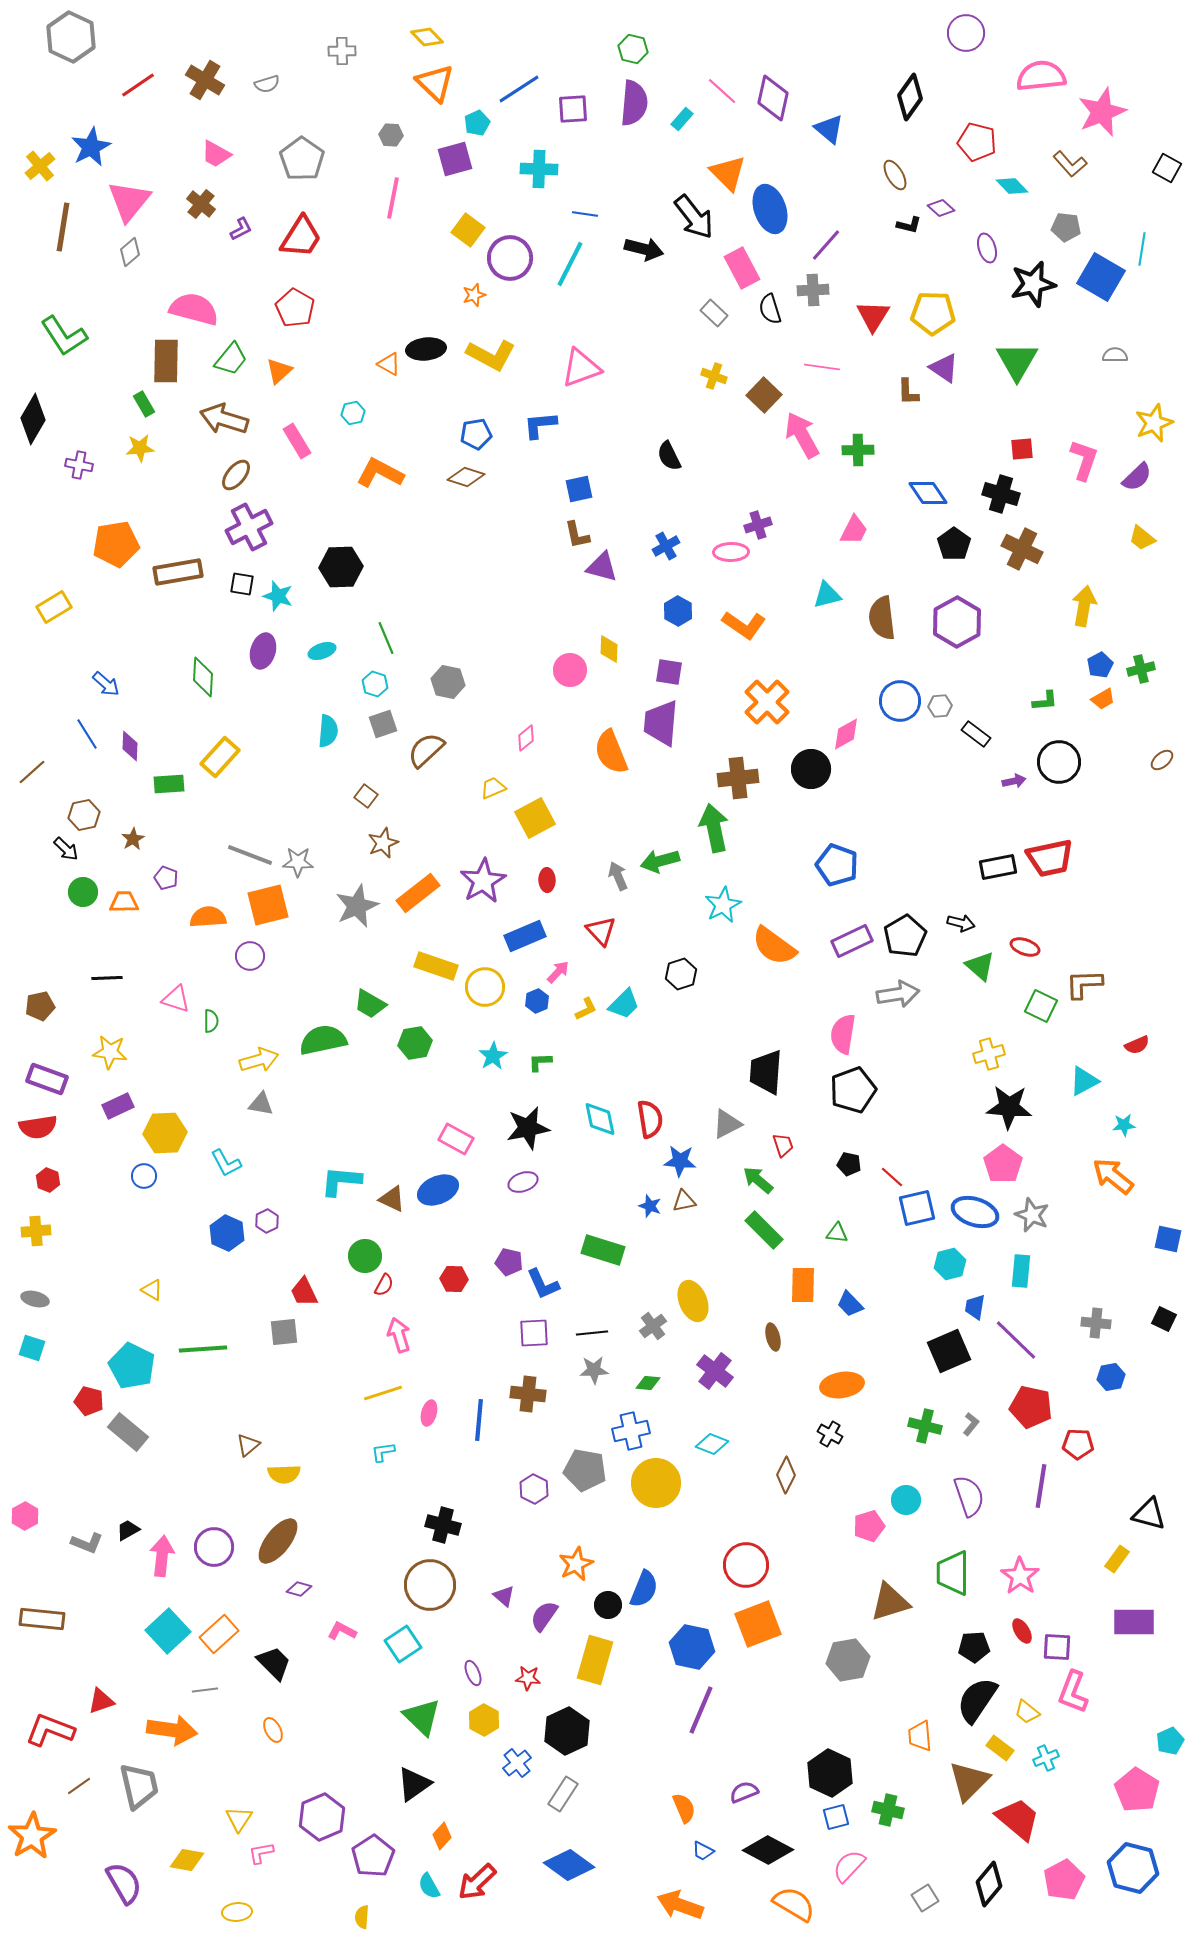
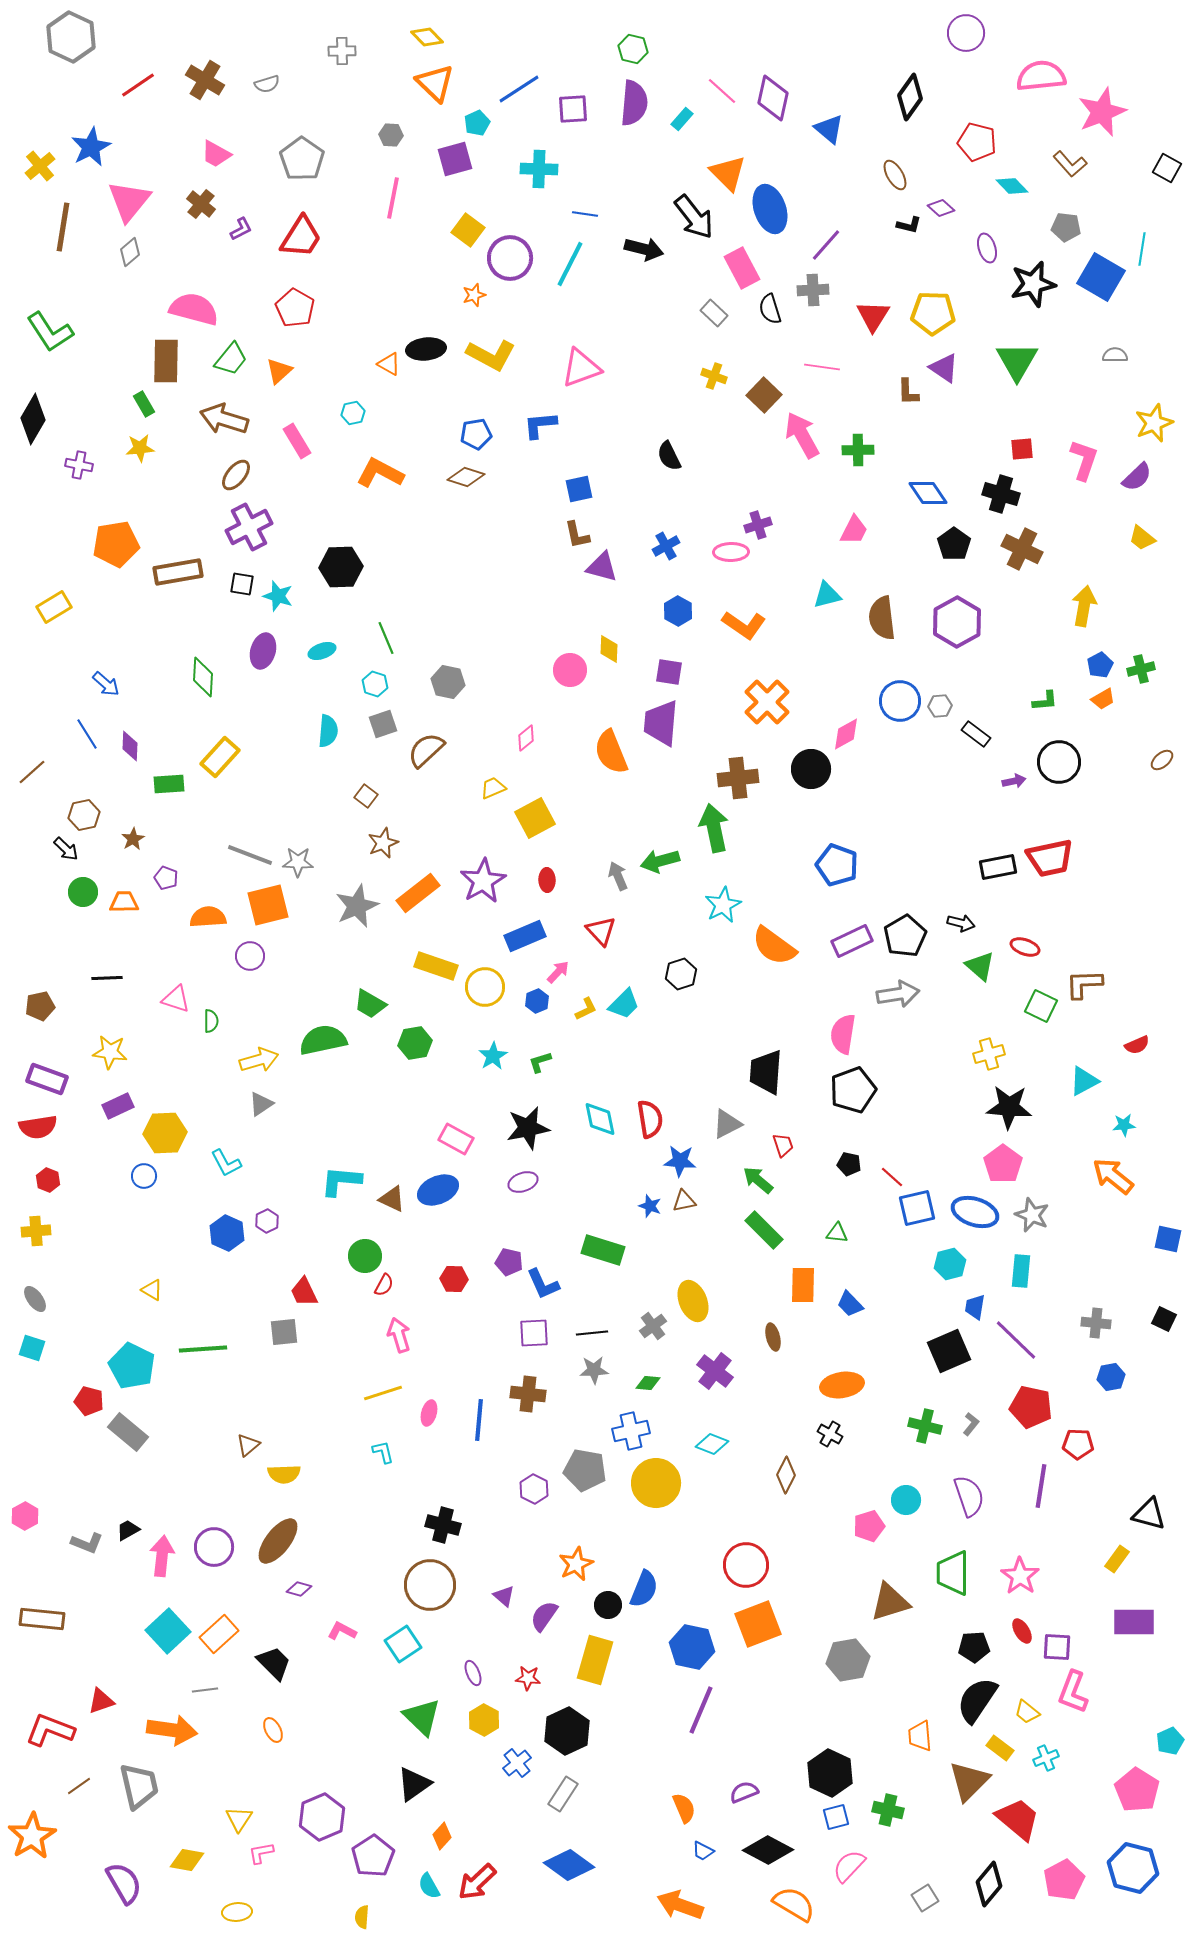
green L-shape at (64, 336): moved 14 px left, 4 px up
green L-shape at (540, 1062): rotated 15 degrees counterclockwise
gray triangle at (261, 1104): rotated 44 degrees counterclockwise
gray ellipse at (35, 1299): rotated 40 degrees clockwise
cyan L-shape at (383, 1452): rotated 85 degrees clockwise
